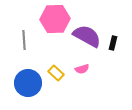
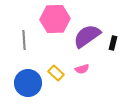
purple semicircle: rotated 64 degrees counterclockwise
